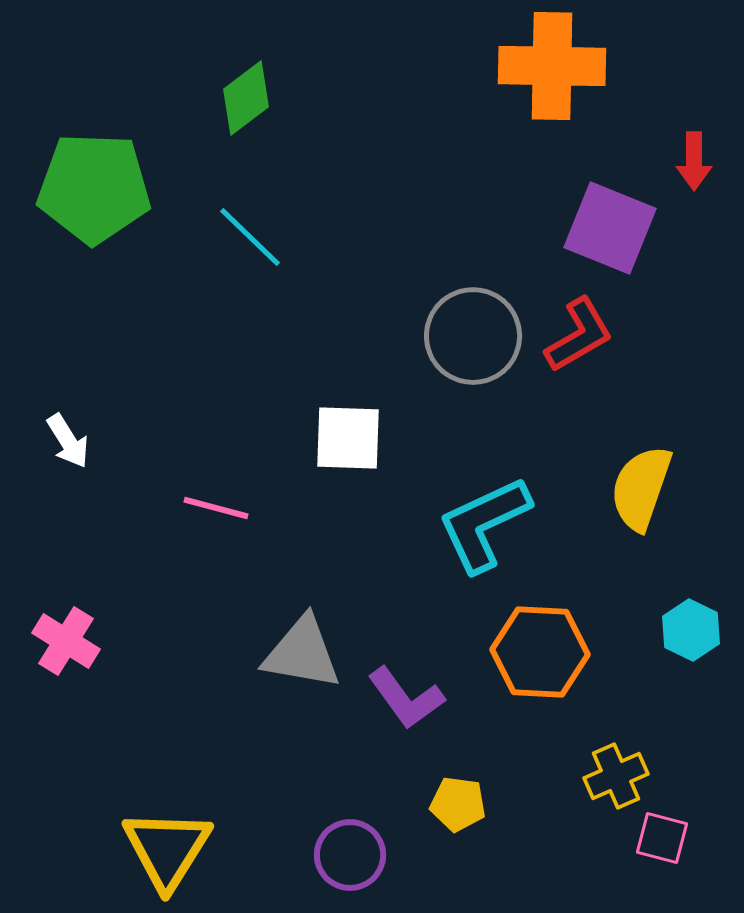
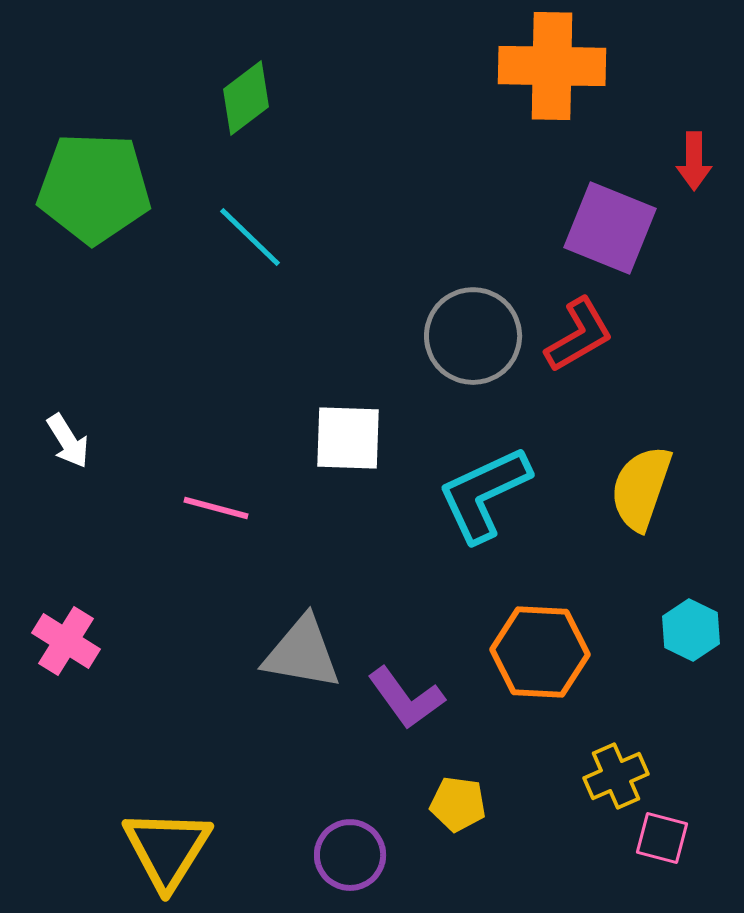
cyan L-shape: moved 30 px up
